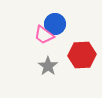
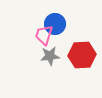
pink trapezoid: rotated 70 degrees clockwise
gray star: moved 2 px right, 10 px up; rotated 30 degrees clockwise
